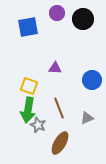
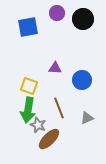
blue circle: moved 10 px left
brown ellipse: moved 11 px left, 4 px up; rotated 15 degrees clockwise
